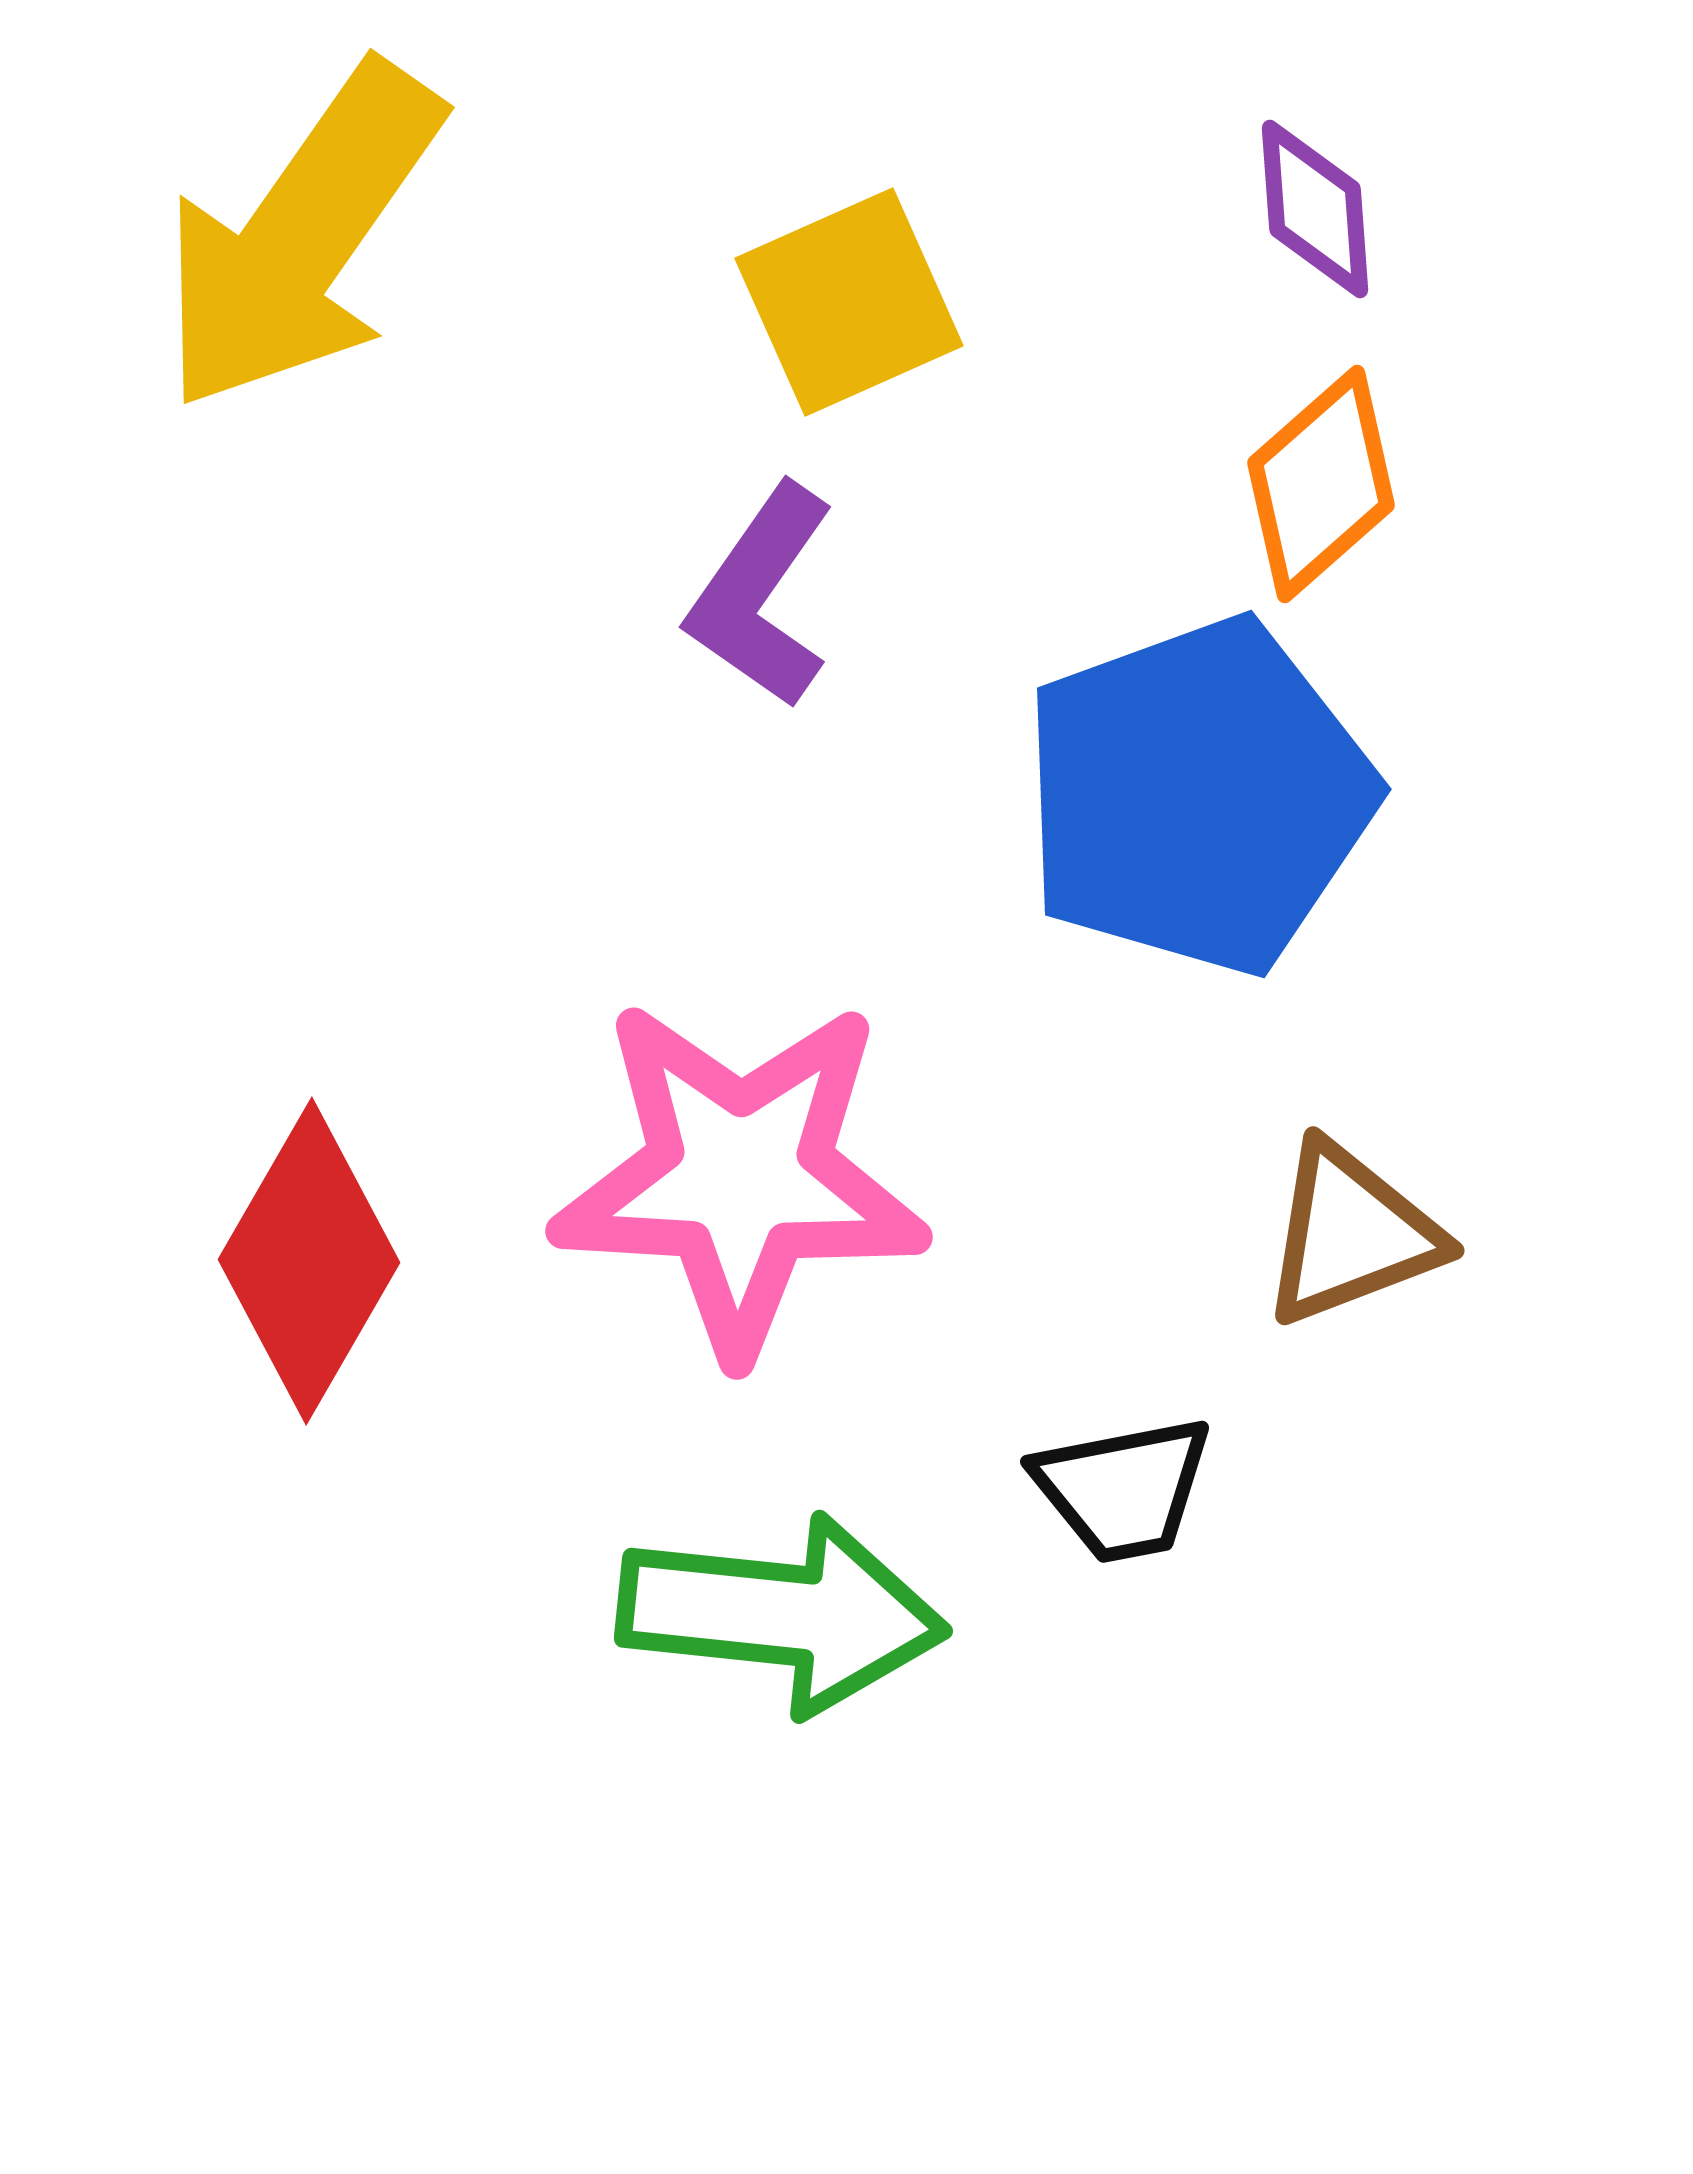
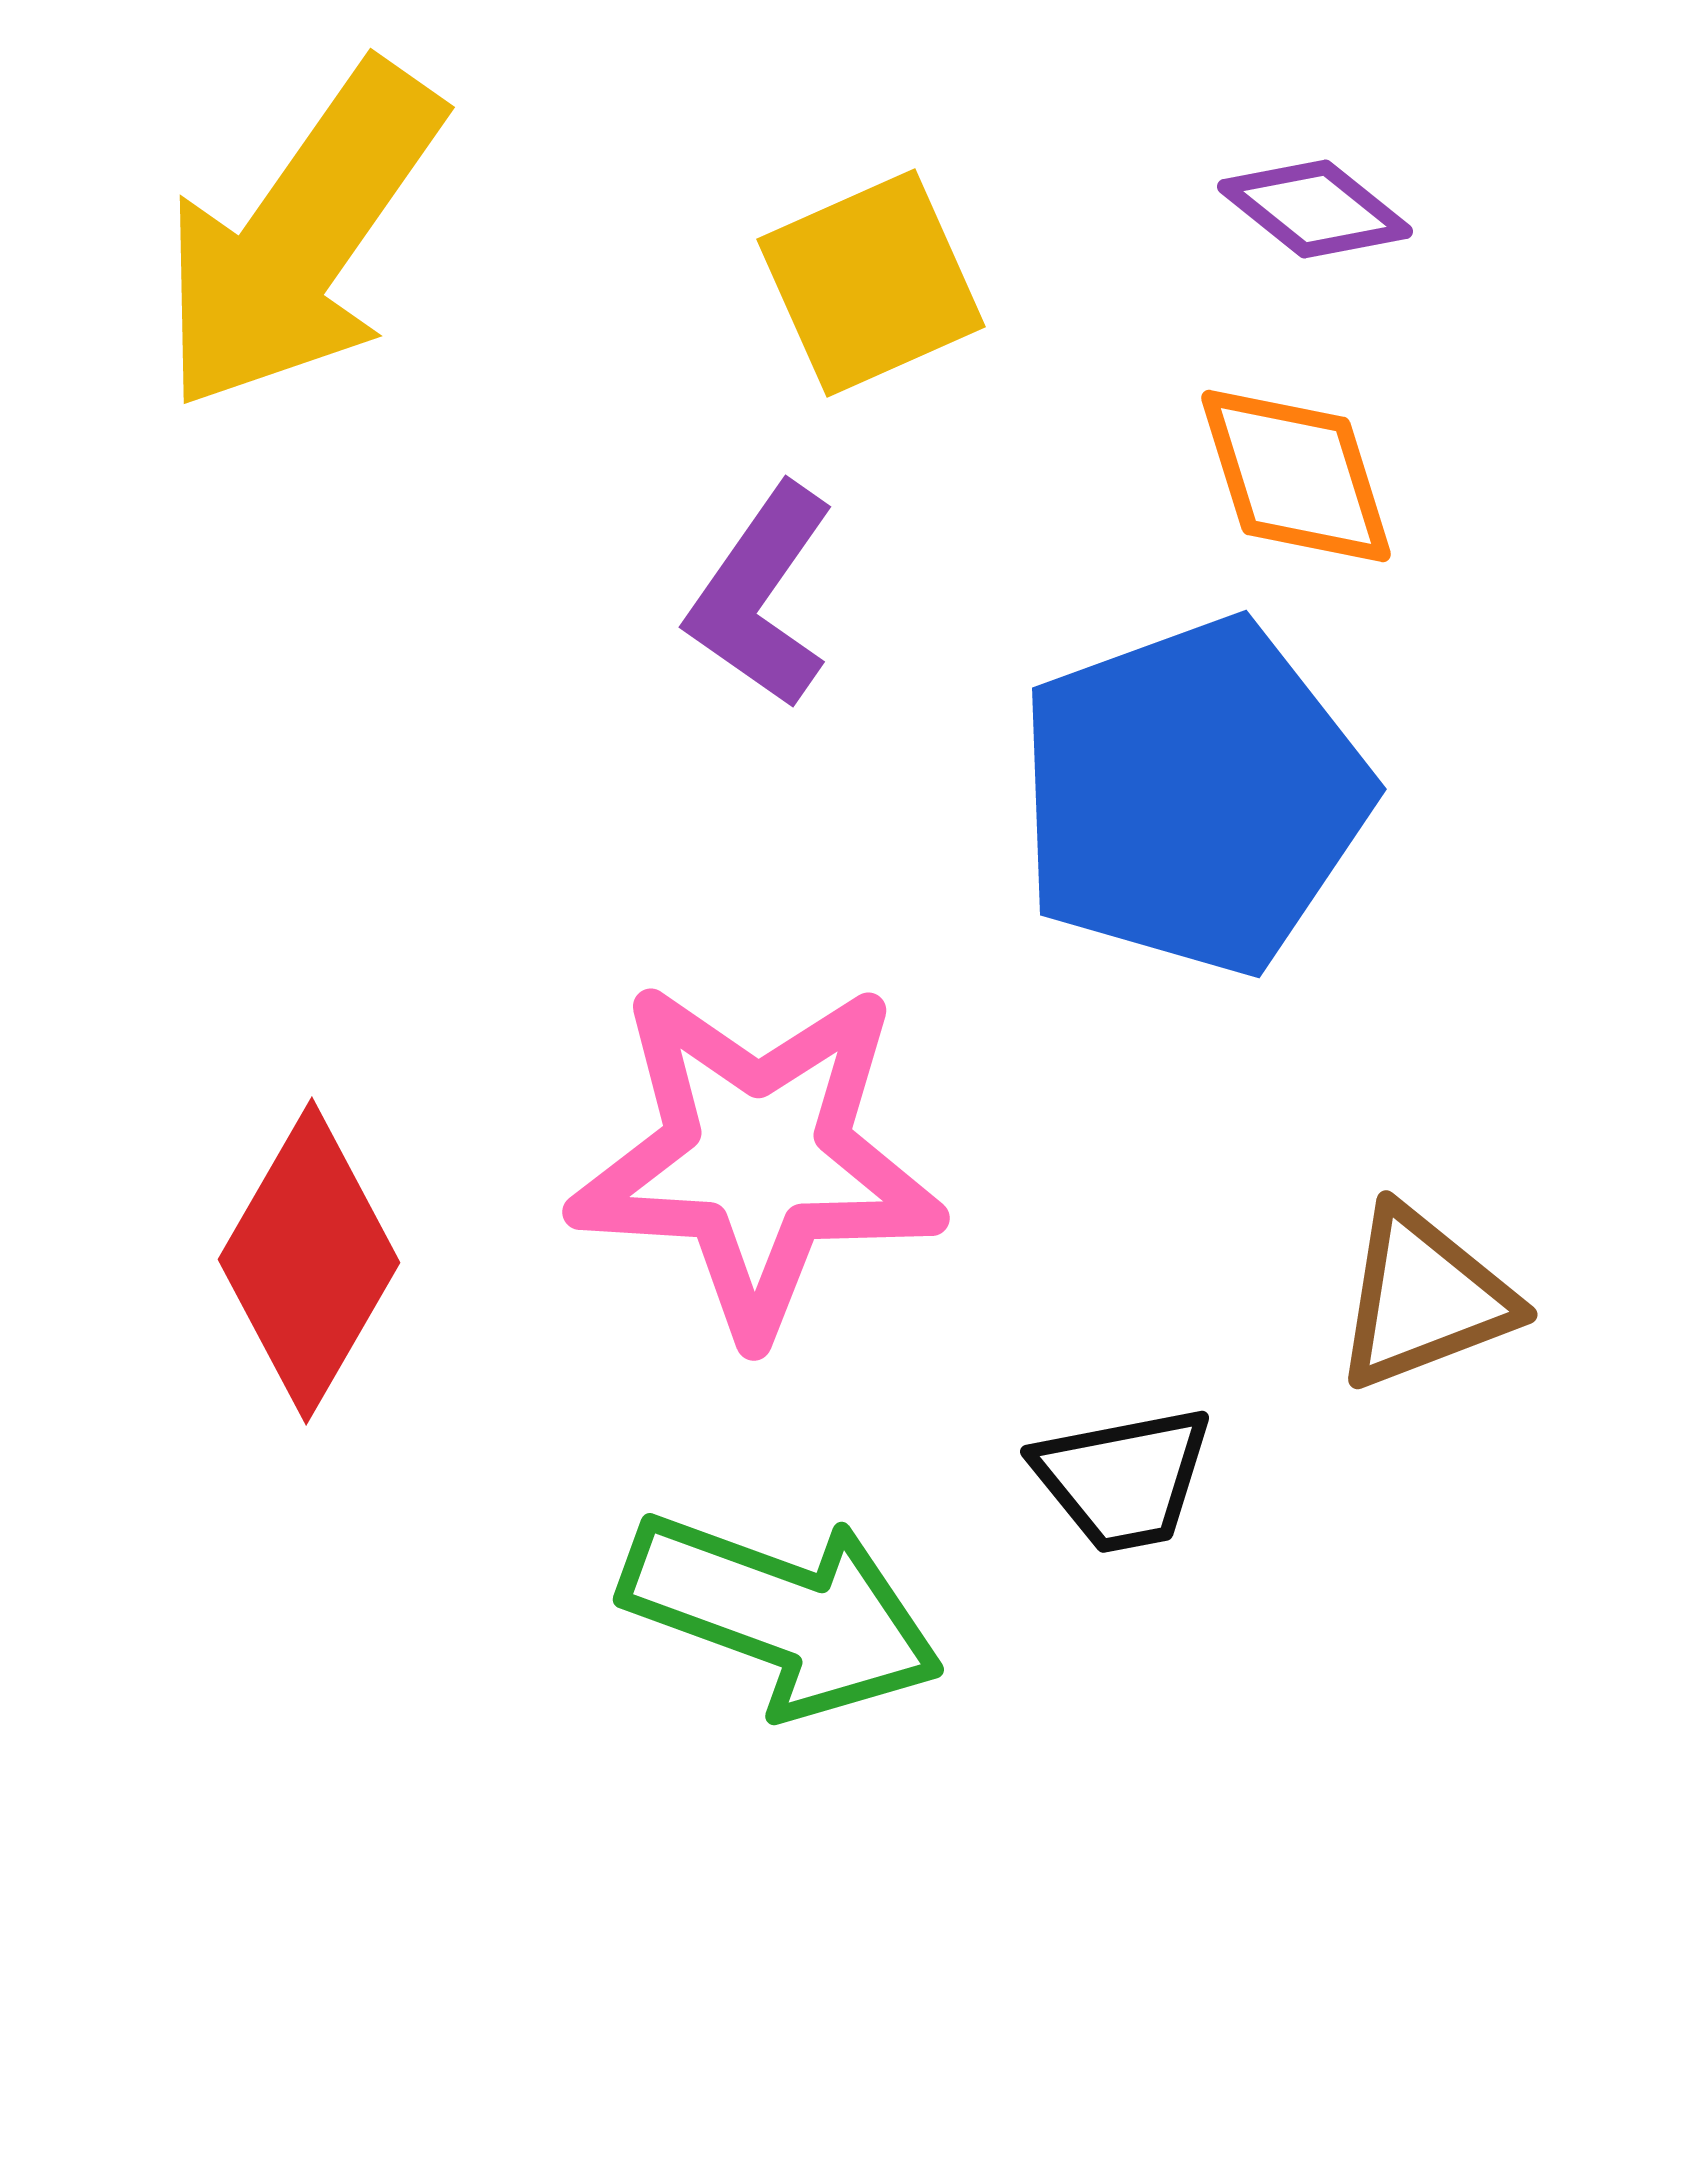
purple diamond: rotated 47 degrees counterclockwise
yellow square: moved 22 px right, 19 px up
orange diamond: moved 25 px left, 8 px up; rotated 66 degrees counterclockwise
blue pentagon: moved 5 px left
pink star: moved 17 px right, 19 px up
brown triangle: moved 73 px right, 64 px down
black trapezoid: moved 10 px up
green arrow: rotated 14 degrees clockwise
